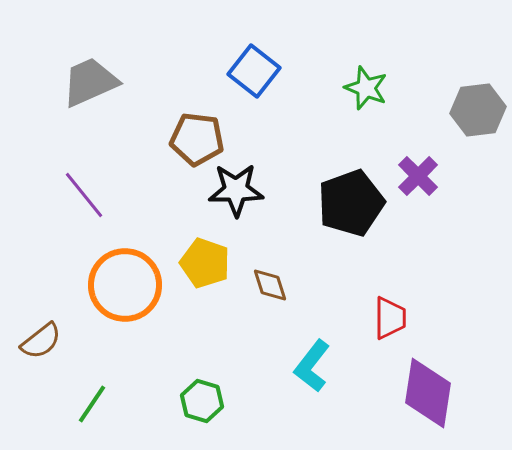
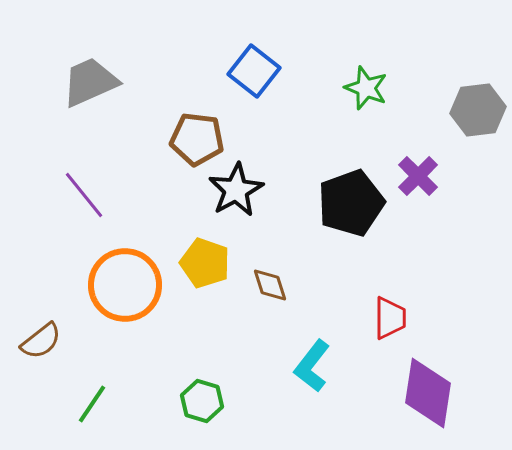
black star: rotated 28 degrees counterclockwise
